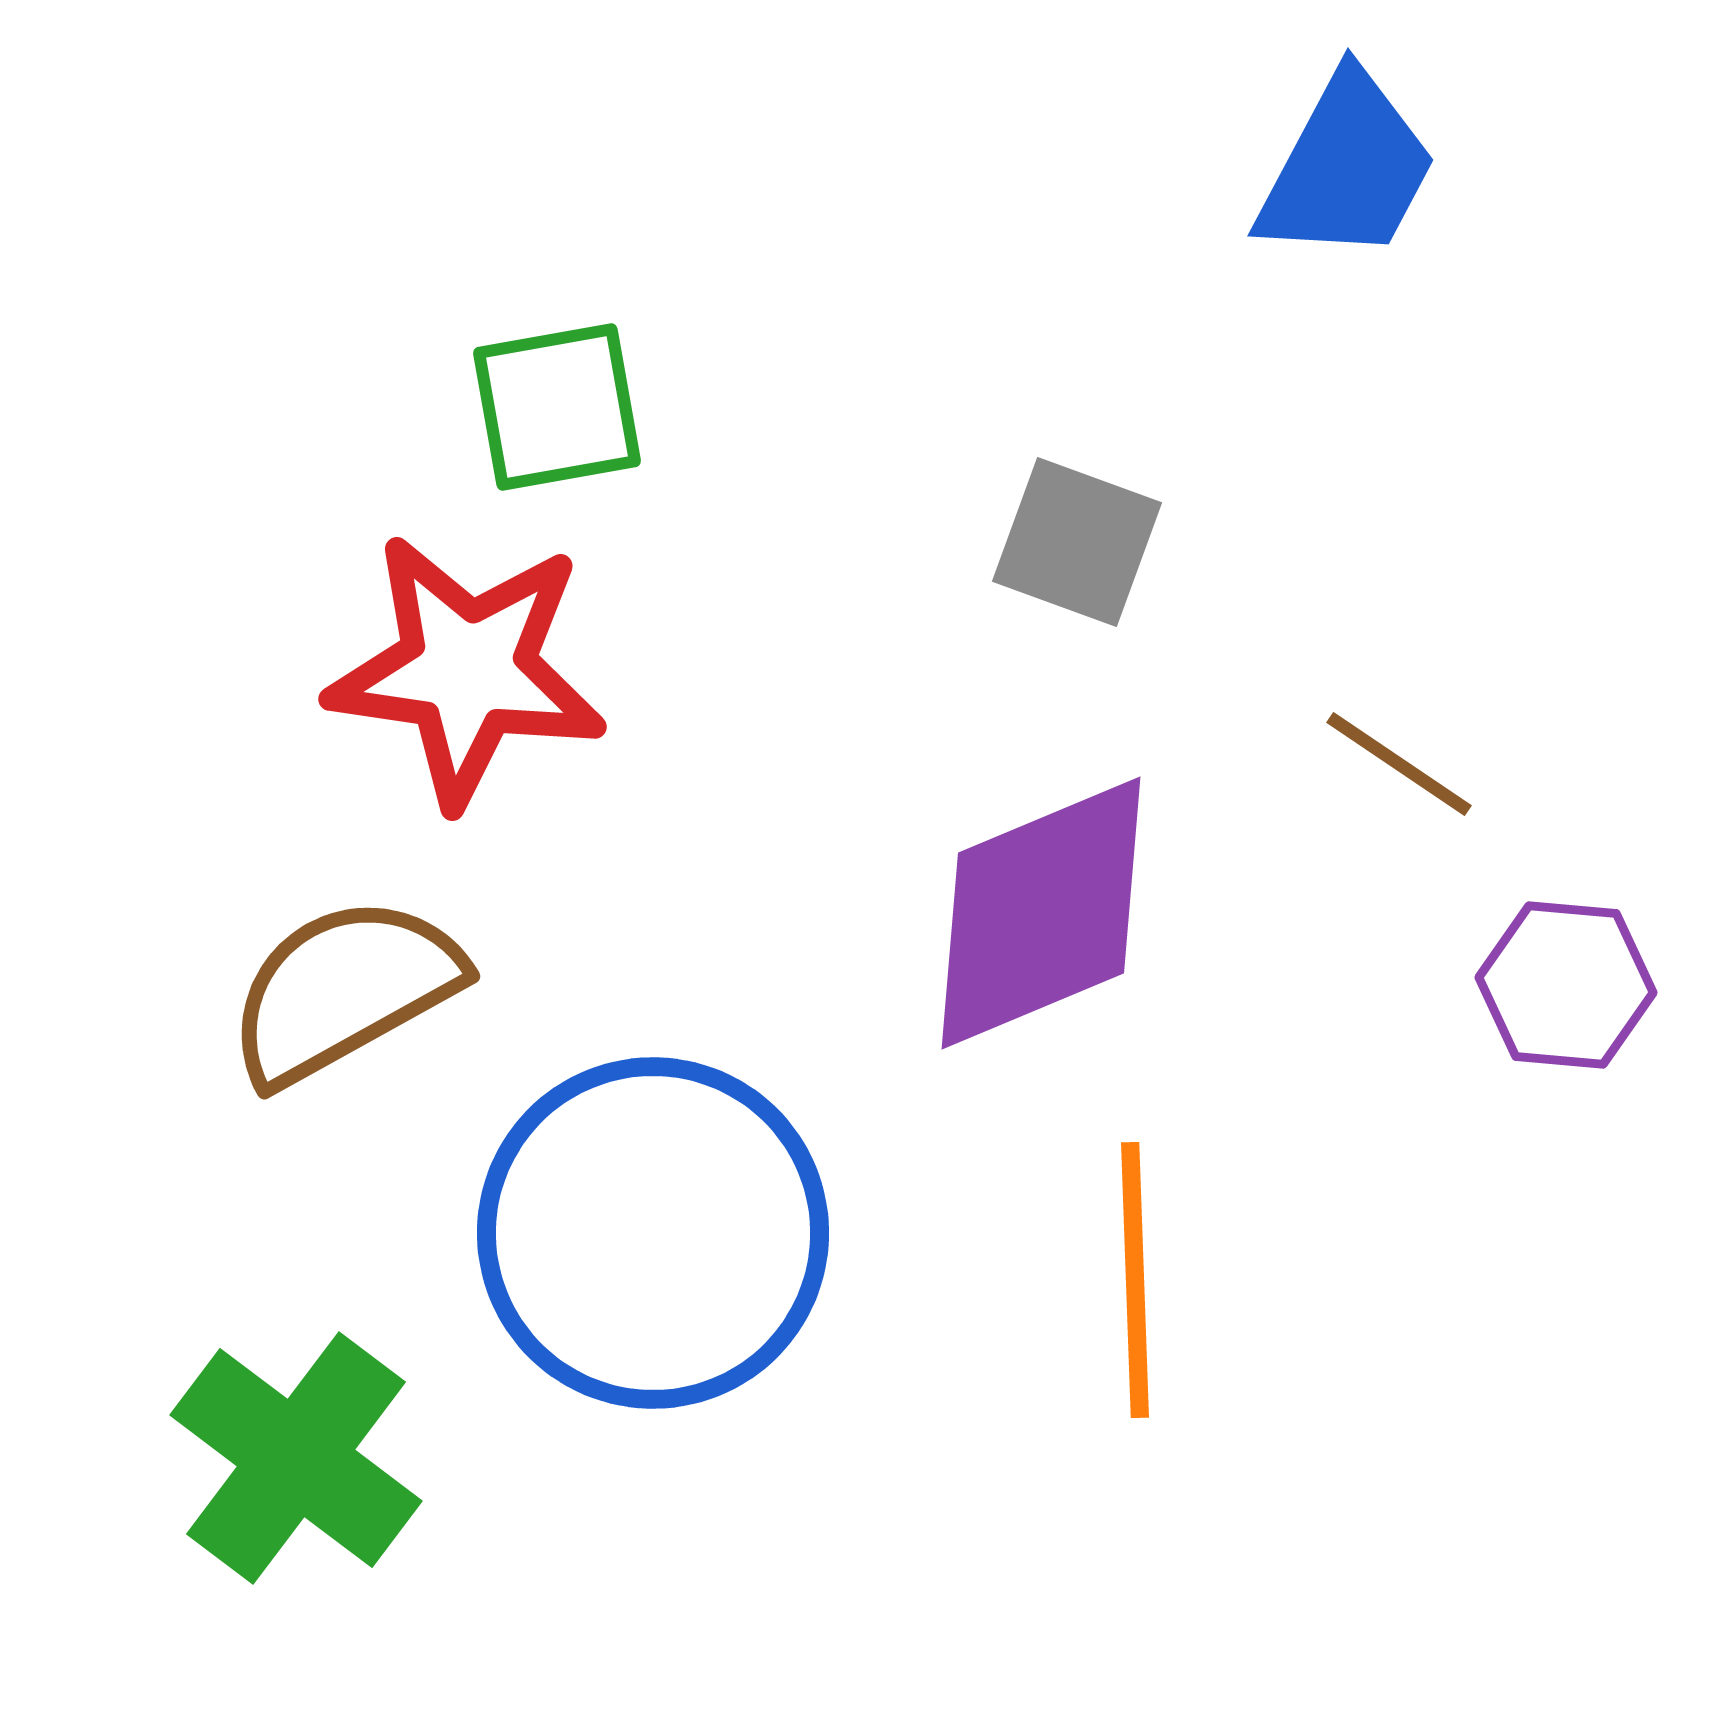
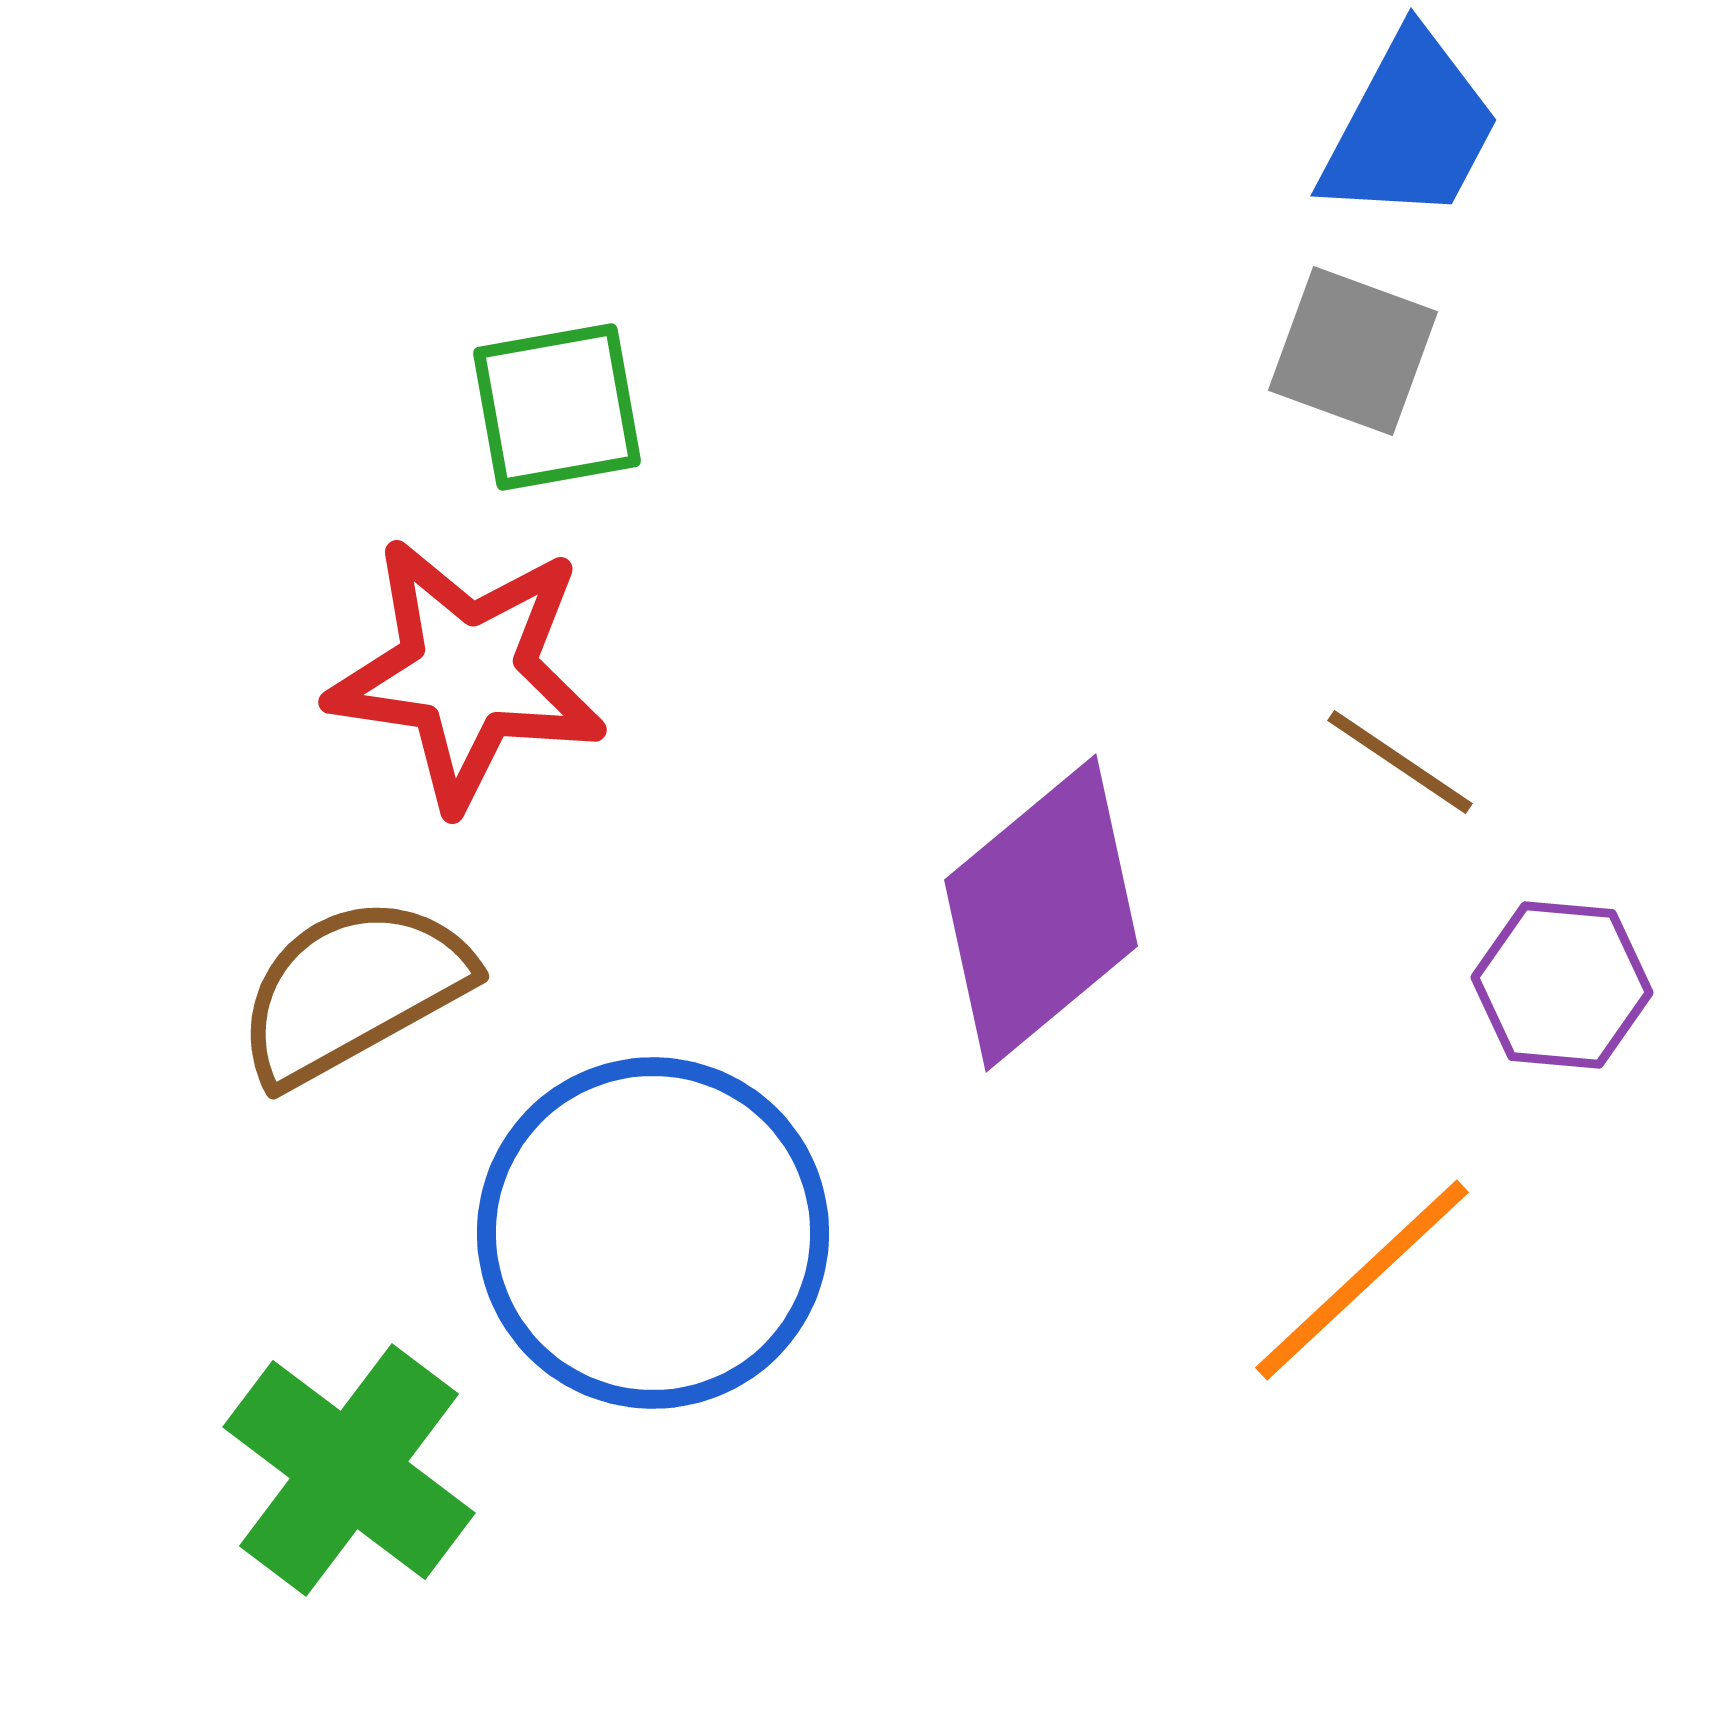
blue trapezoid: moved 63 px right, 40 px up
gray square: moved 276 px right, 191 px up
red star: moved 3 px down
brown line: moved 1 px right, 2 px up
purple diamond: rotated 17 degrees counterclockwise
purple hexagon: moved 4 px left
brown semicircle: moved 9 px right
orange line: moved 227 px right; rotated 49 degrees clockwise
green cross: moved 53 px right, 12 px down
